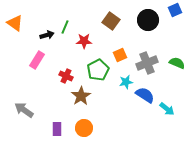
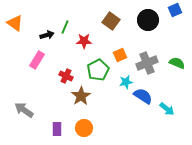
blue semicircle: moved 2 px left, 1 px down
